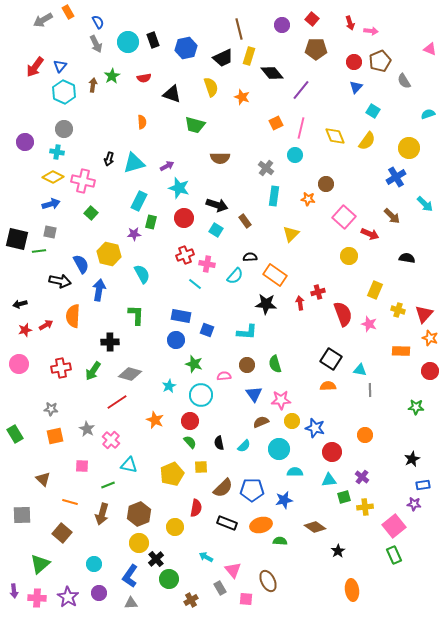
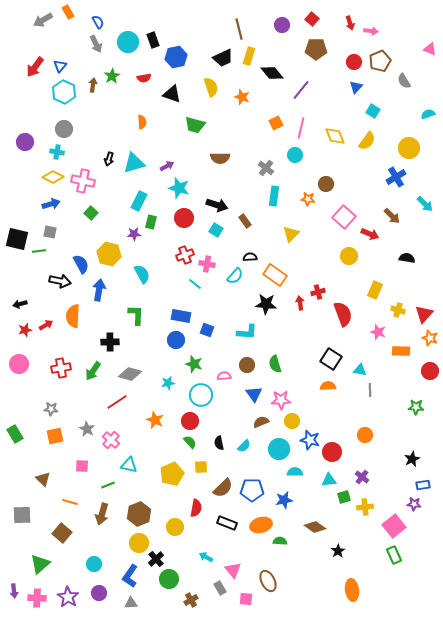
blue hexagon at (186, 48): moved 10 px left, 9 px down
pink star at (369, 324): moved 9 px right, 8 px down
cyan star at (169, 386): moved 1 px left, 3 px up; rotated 16 degrees clockwise
blue star at (315, 428): moved 5 px left, 12 px down
